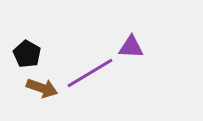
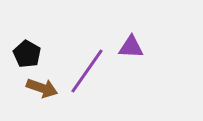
purple line: moved 3 px left, 2 px up; rotated 24 degrees counterclockwise
